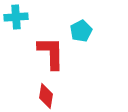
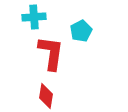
cyan cross: moved 18 px right
red L-shape: rotated 9 degrees clockwise
